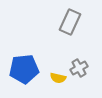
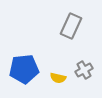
gray rectangle: moved 1 px right, 4 px down
gray cross: moved 5 px right, 2 px down
